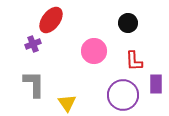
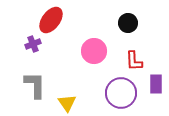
gray L-shape: moved 1 px right, 1 px down
purple circle: moved 2 px left, 2 px up
